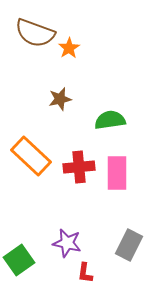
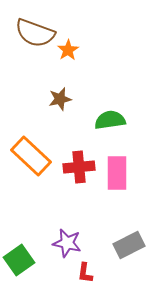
orange star: moved 1 px left, 2 px down
gray rectangle: rotated 36 degrees clockwise
